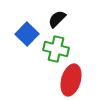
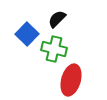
green cross: moved 2 px left
